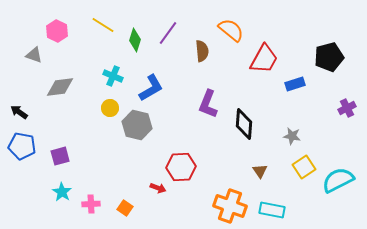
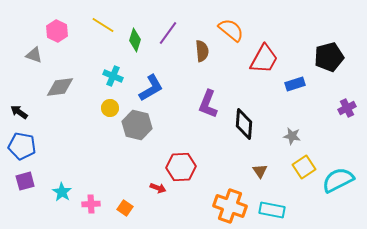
purple square: moved 35 px left, 25 px down
